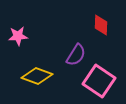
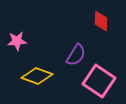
red diamond: moved 4 px up
pink star: moved 1 px left, 5 px down
